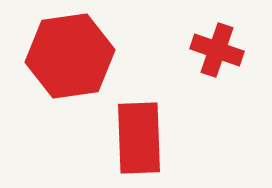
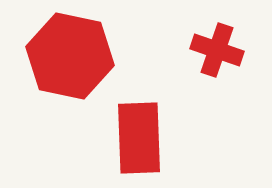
red hexagon: rotated 20 degrees clockwise
